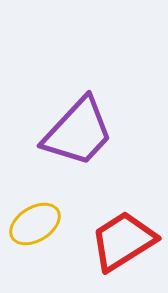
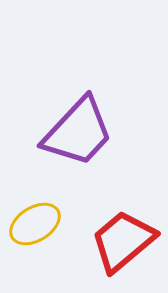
red trapezoid: rotated 8 degrees counterclockwise
